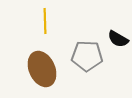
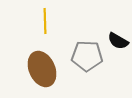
black semicircle: moved 2 px down
